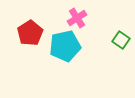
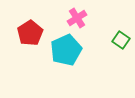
cyan pentagon: moved 1 px right, 4 px down; rotated 12 degrees counterclockwise
